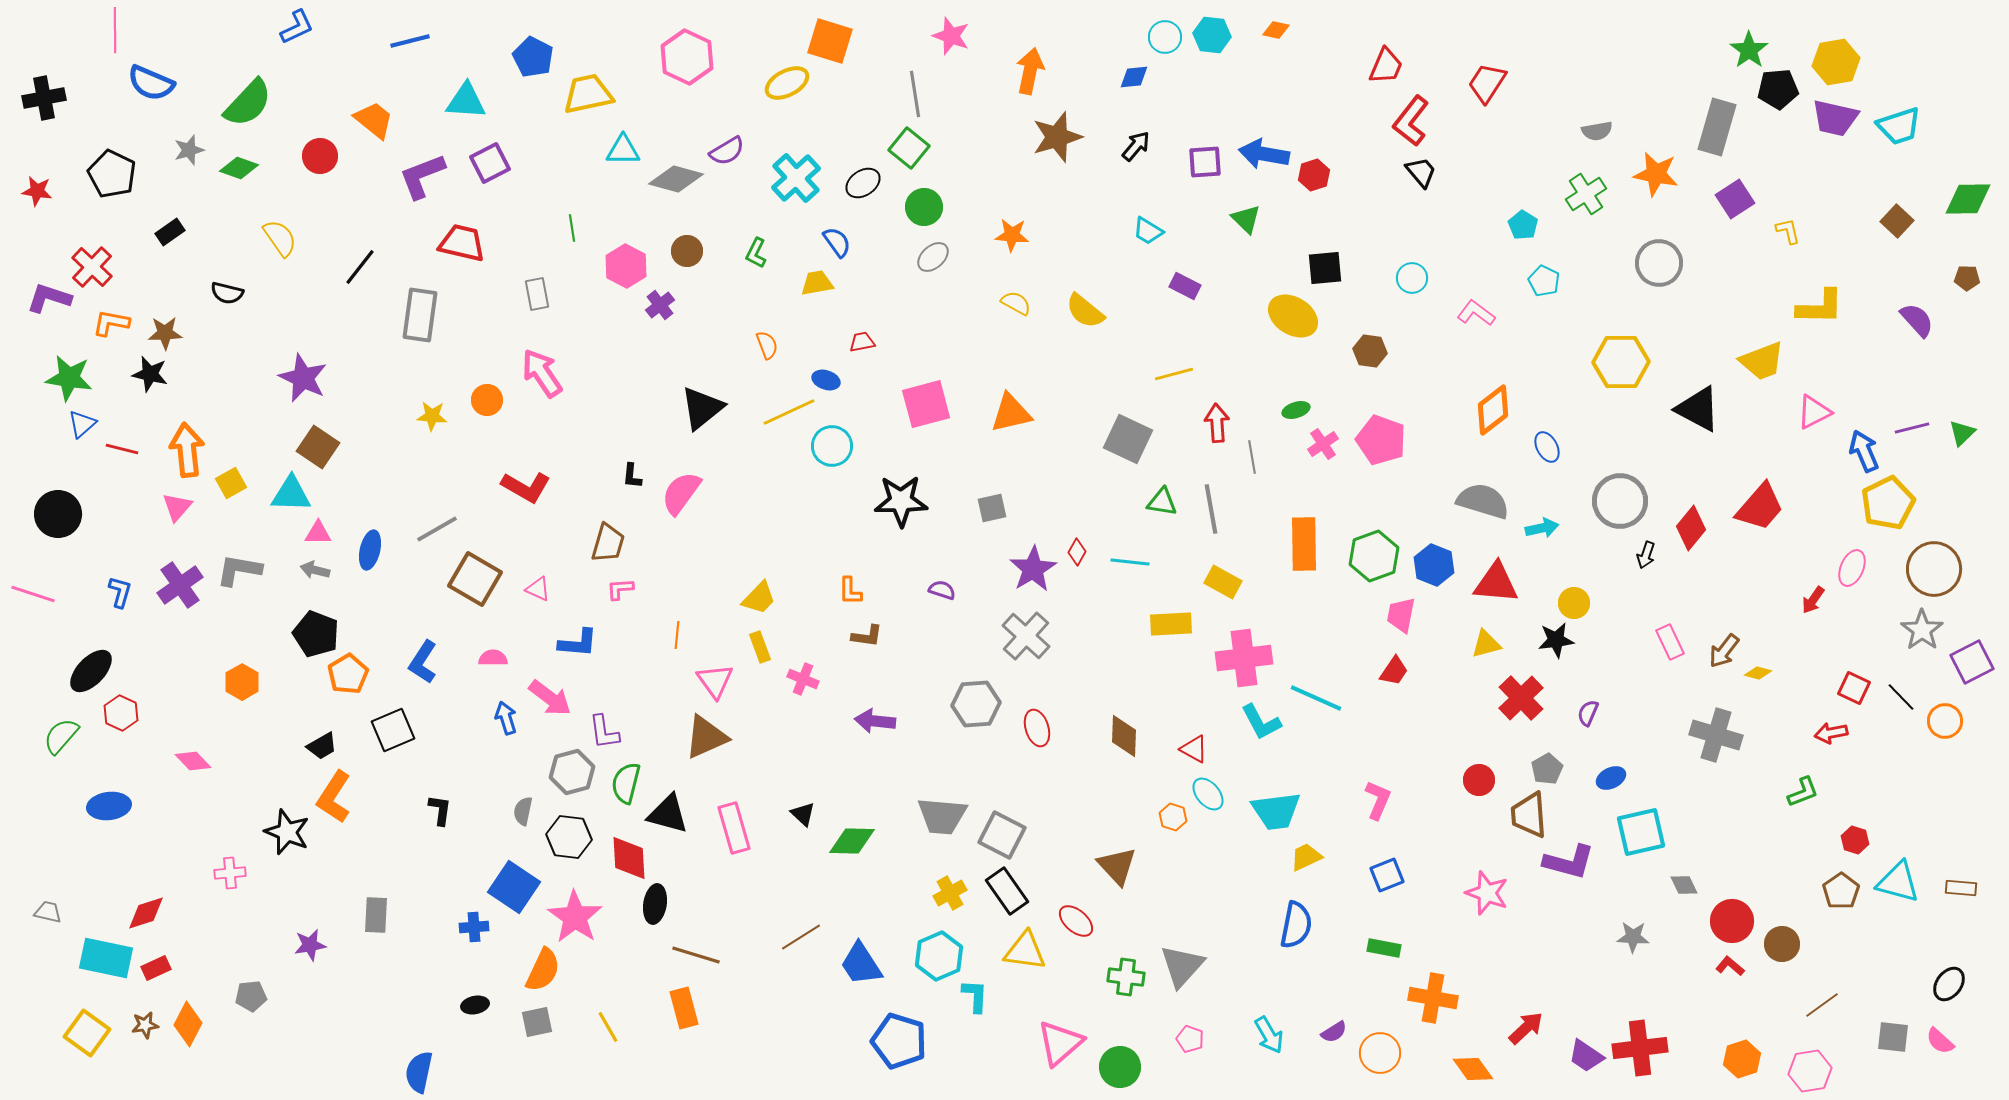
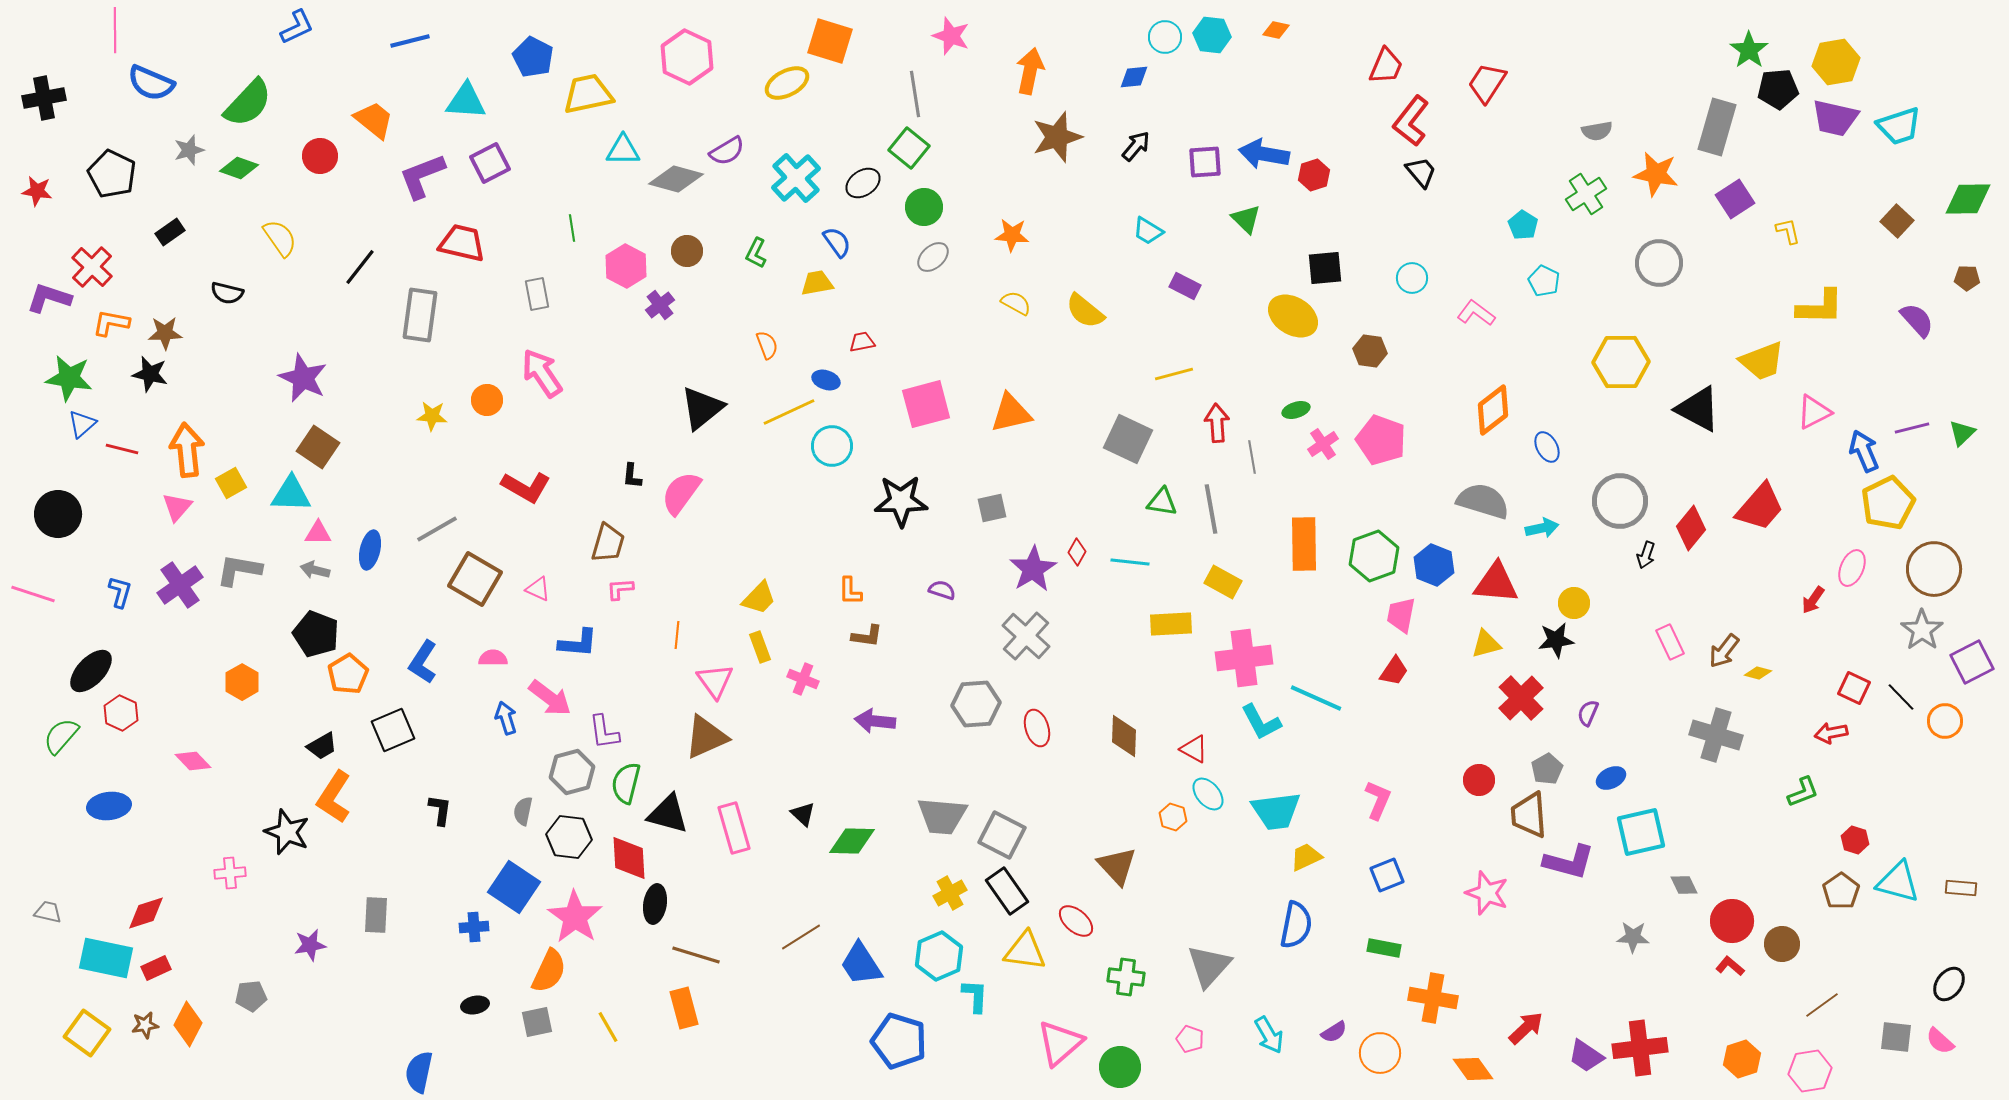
gray triangle at (1182, 966): moved 27 px right
orange semicircle at (543, 970): moved 6 px right, 1 px down
gray square at (1893, 1037): moved 3 px right
